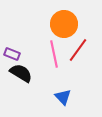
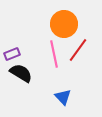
purple rectangle: rotated 42 degrees counterclockwise
